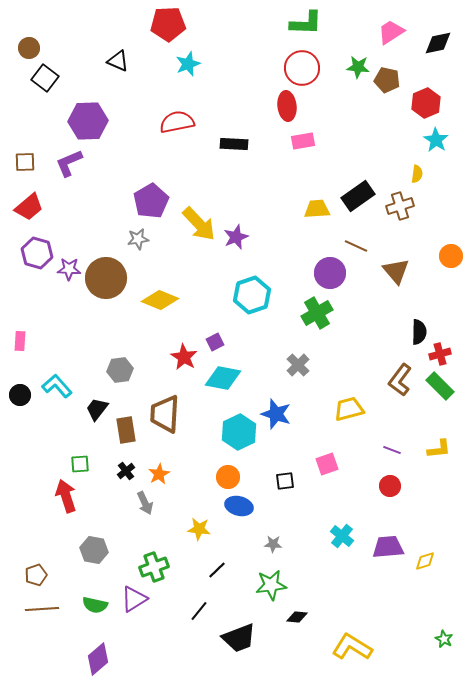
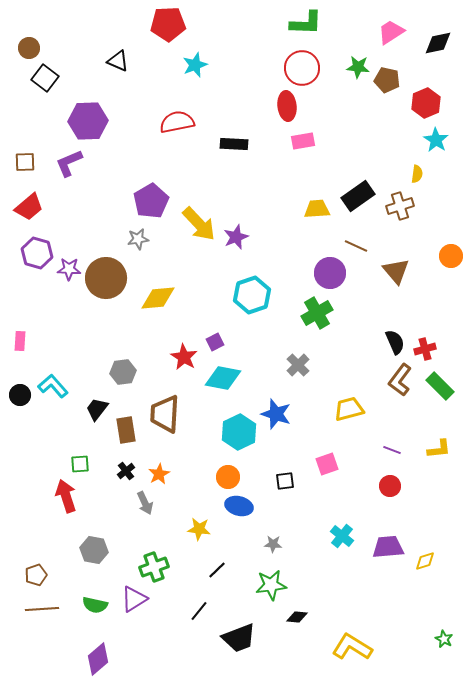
cyan star at (188, 64): moved 7 px right, 1 px down
yellow diamond at (160, 300): moved 2 px left, 2 px up; rotated 27 degrees counterclockwise
black semicircle at (419, 332): moved 24 px left, 10 px down; rotated 25 degrees counterclockwise
red cross at (440, 354): moved 15 px left, 5 px up
gray hexagon at (120, 370): moved 3 px right, 2 px down
cyan L-shape at (57, 386): moved 4 px left
